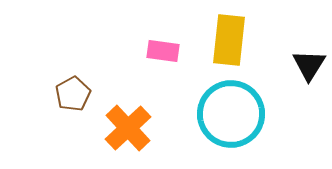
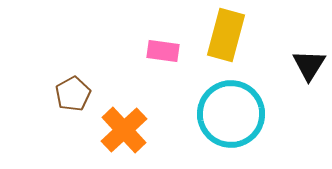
yellow rectangle: moved 3 px left, 5 px up; rotated 9 degrees clockwise
orange cross: moved 4 px left, 2 px down
